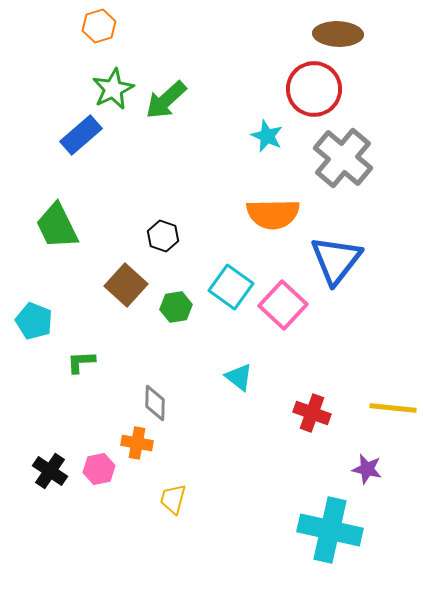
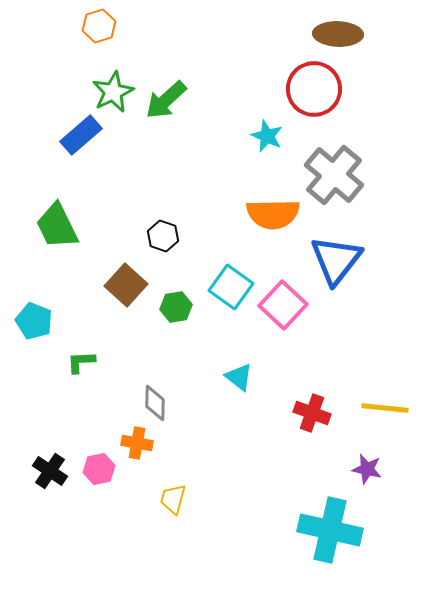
green star: moved 3 px down
gray cross: moved 9 px left, 17 px down
yellow line: moved 8 px left
